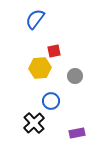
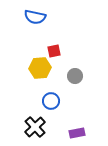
blue semicircle: moved 2 px up; rotated 115 degrees counterclockwise
black cross: moved 1 px right, 4 px down
